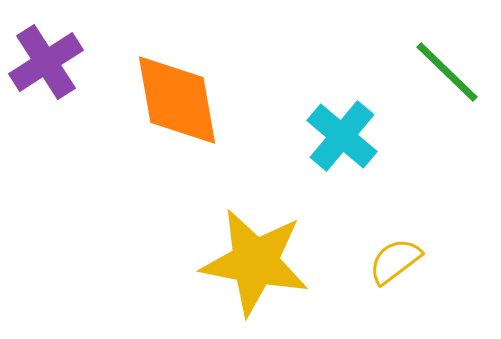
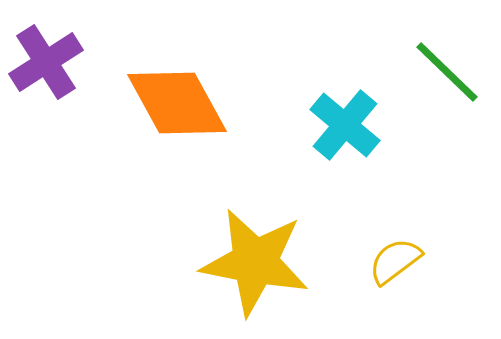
orange diamond: moved 3 px down; rotated 19 degrees counterclockwise
cyan cross: moved 3 px right, 11 px up
